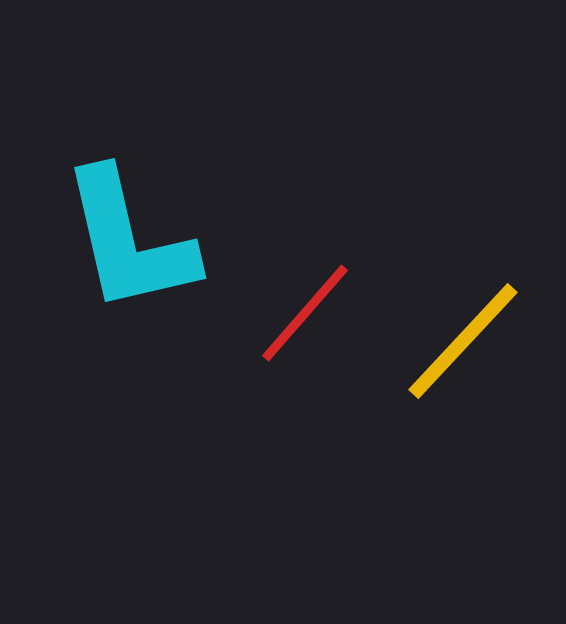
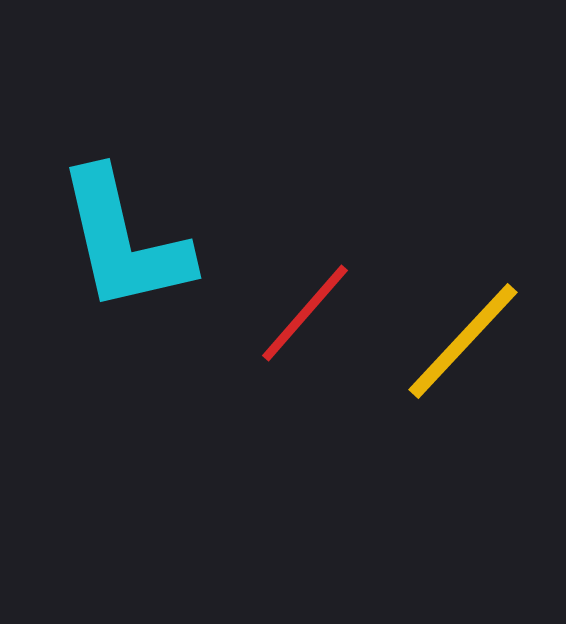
cyan L-shape: moved 5 px left
